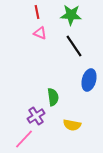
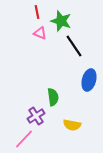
green star: moved 10 px left, 6 px down; rotated 15 degrees clockwise
